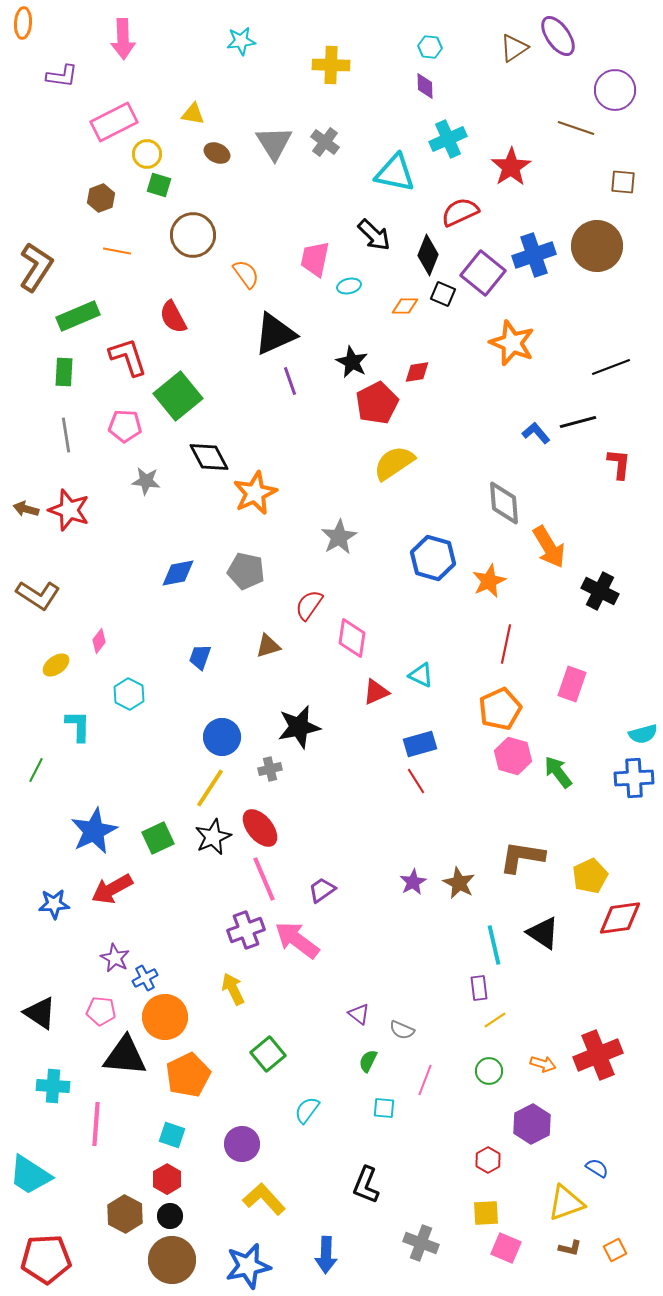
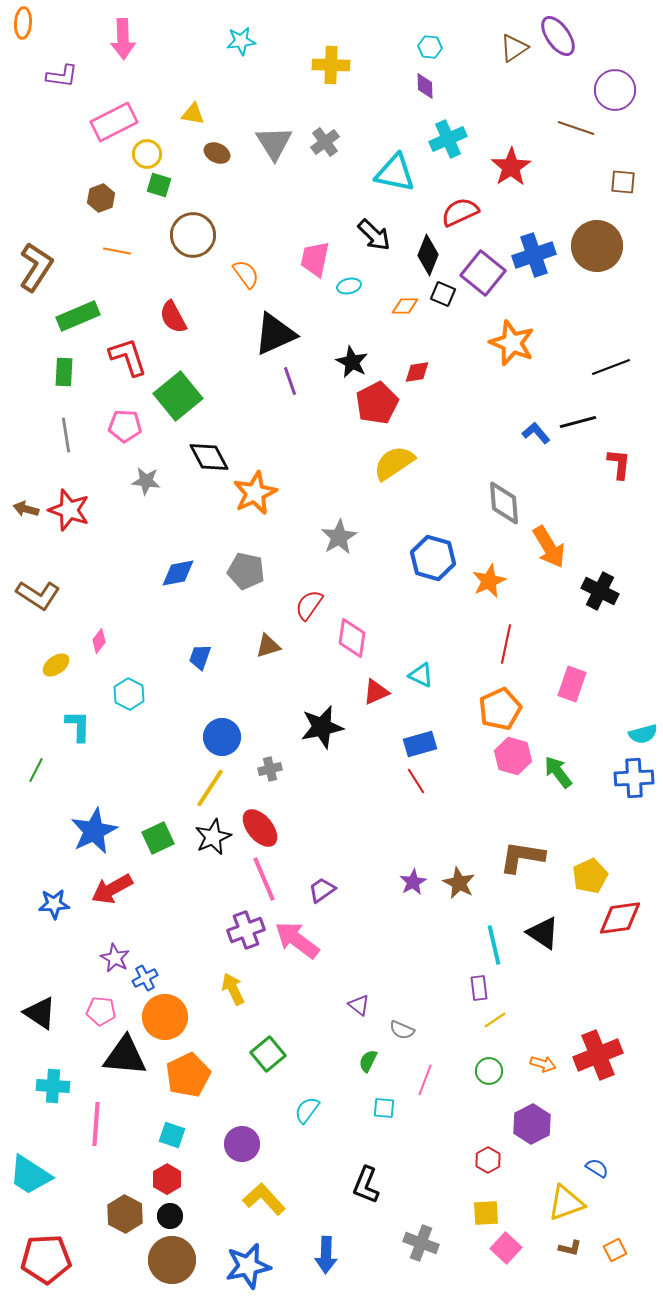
gray cross at (325, 142): rotated 16 degrees clockwise
black star at (299, 727): moved 23 px right
purple triangle at (359, 1014): moved 9 px up
pink square at (506, 1248): rotated 20 degrees clockwise
